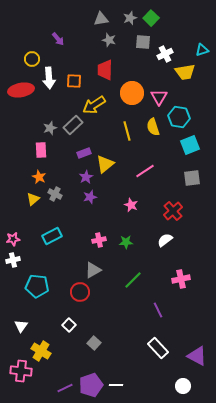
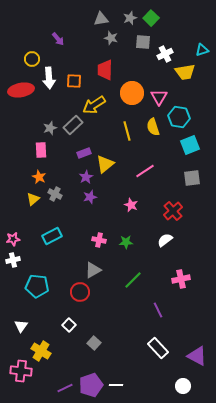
gray star at (109, 40): moved 2 px right, 2 px up
pink cross at (99, 240): rotated 24 degrees clockwise
